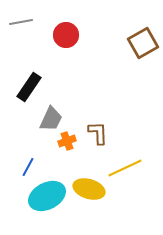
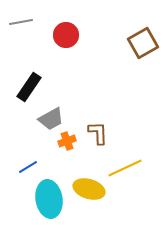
gray trapezoid: rotated 36 degrees clockwise
blue line: rotated 30 degrees clockwise
cyan ellipse: moved 2 px right, 3 px down; rotated 72 degrees counterclockwise
